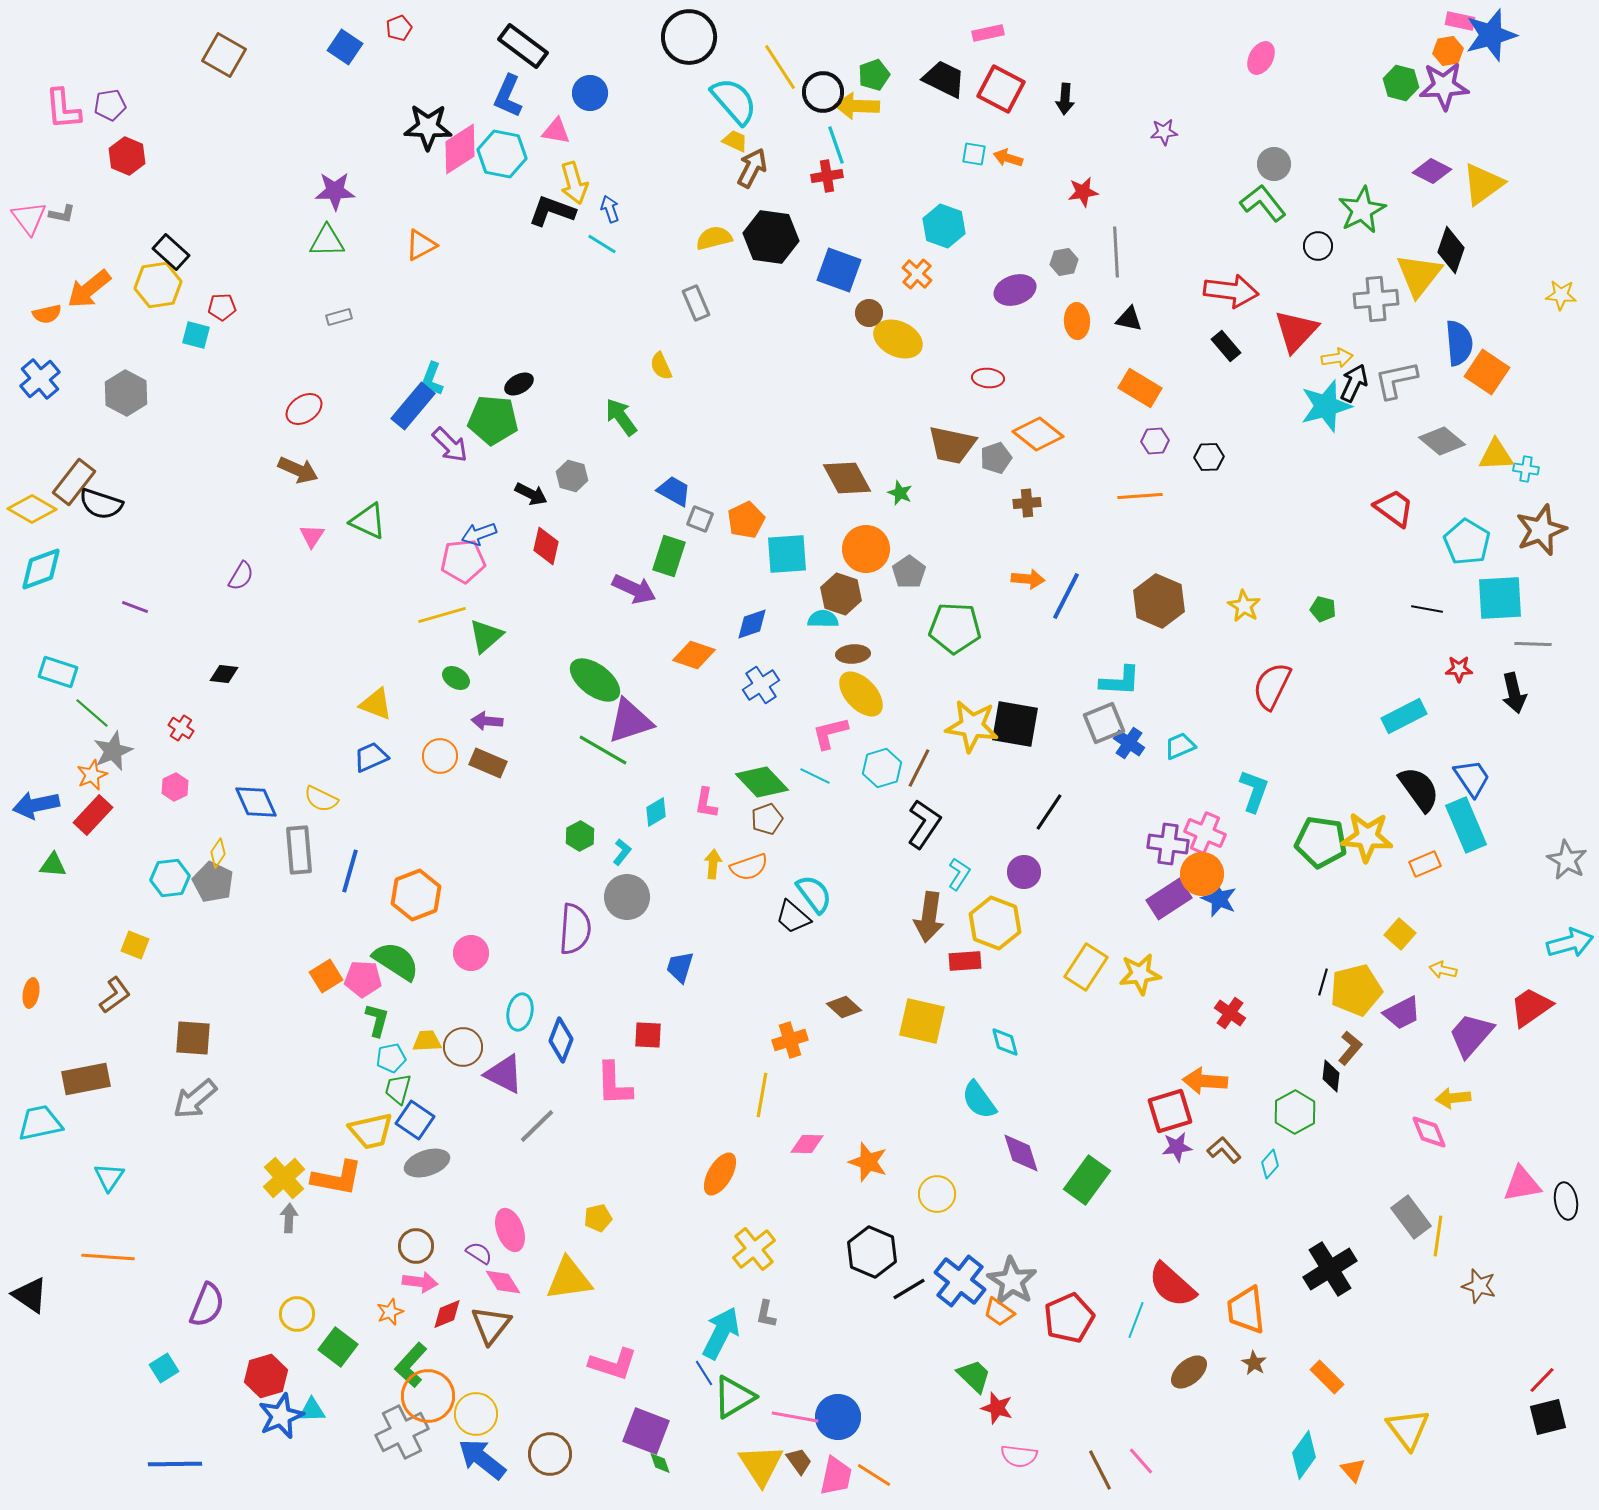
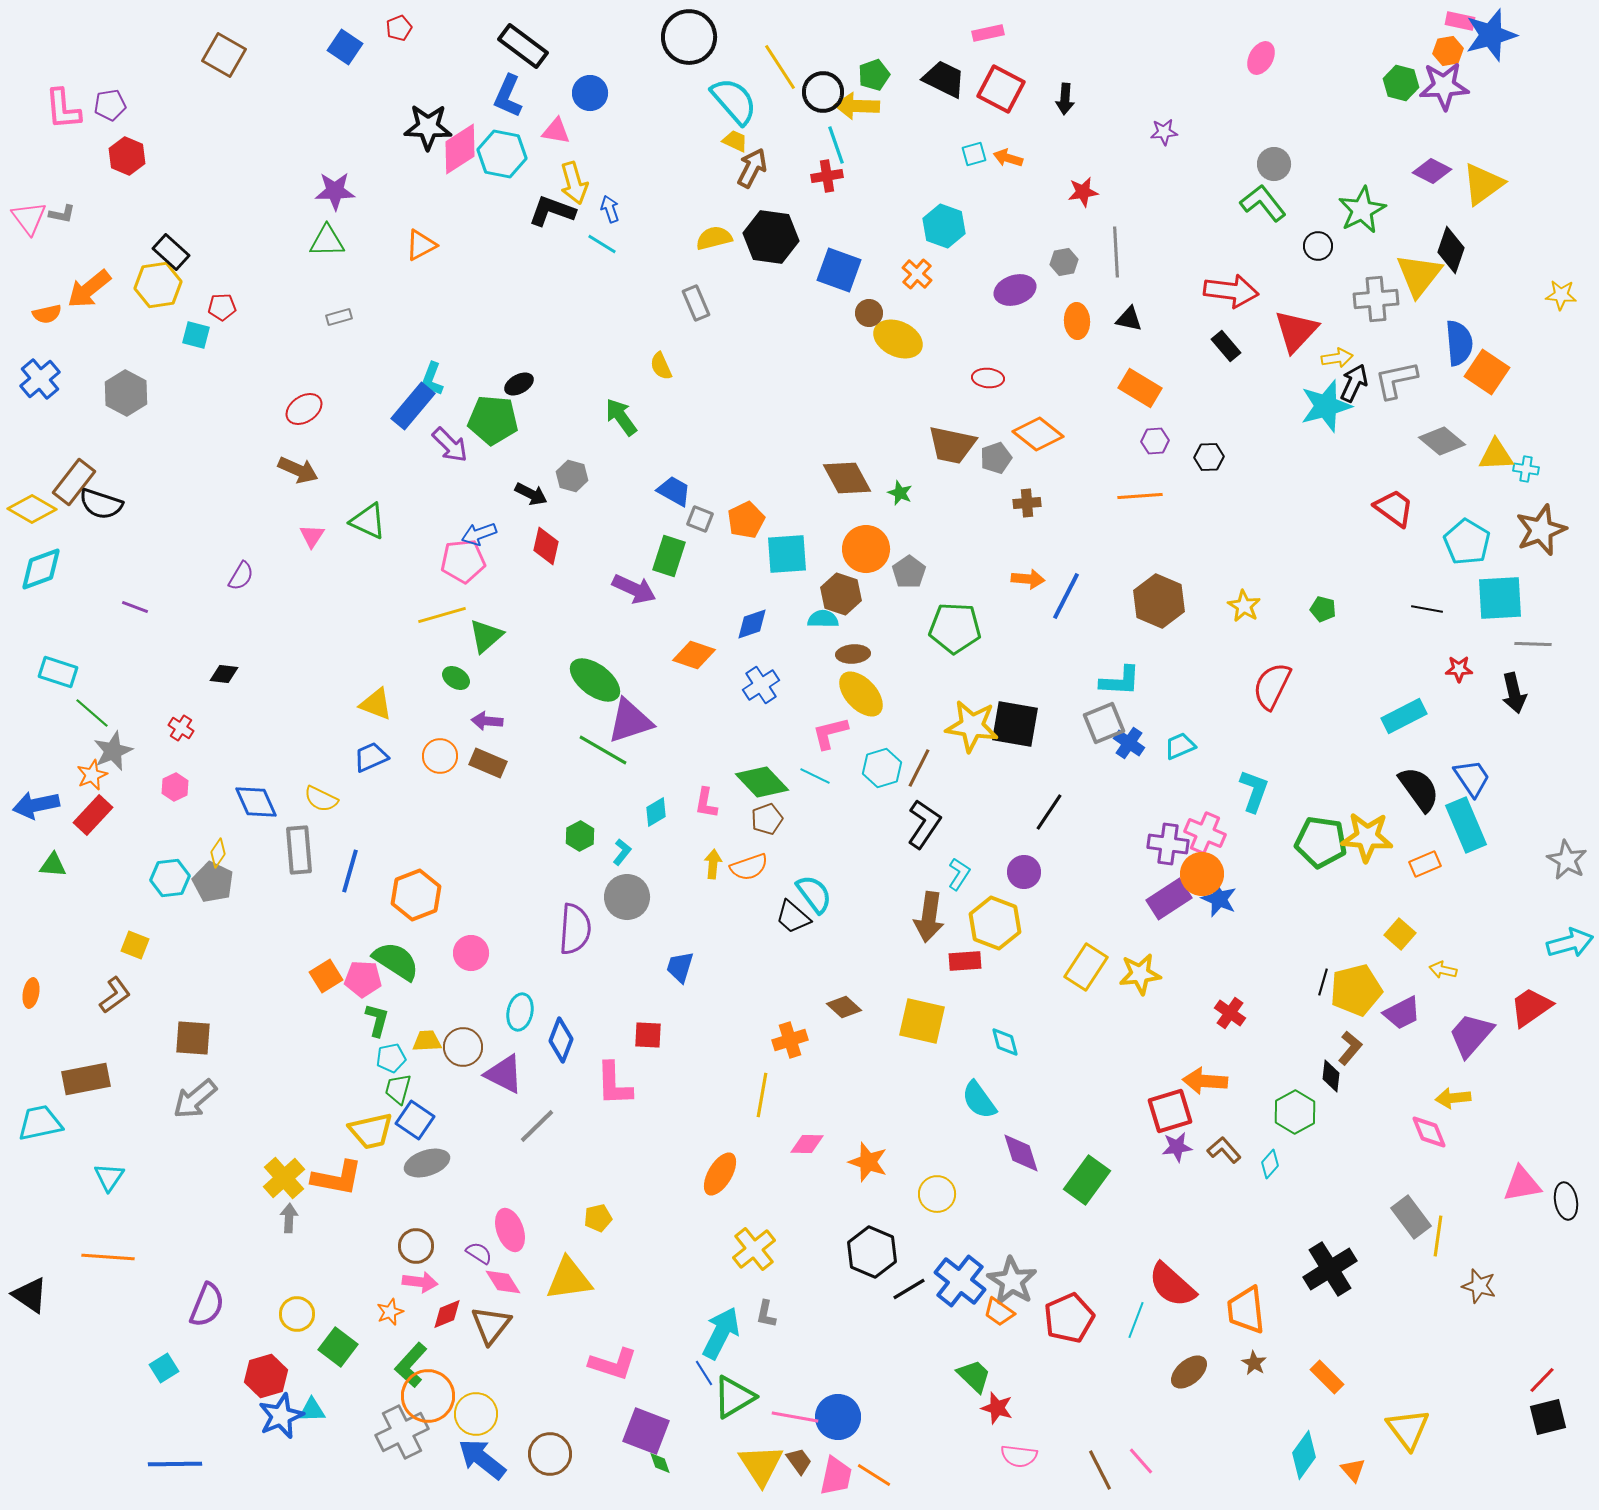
cyan square at (974, 154): rotated 25 degrees counterclockwise
